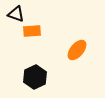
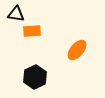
black triangle: rotated 12 degrees counterclockwise
